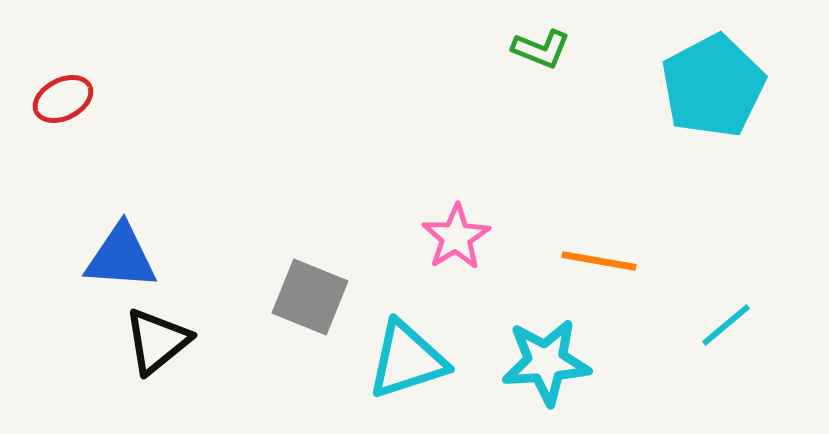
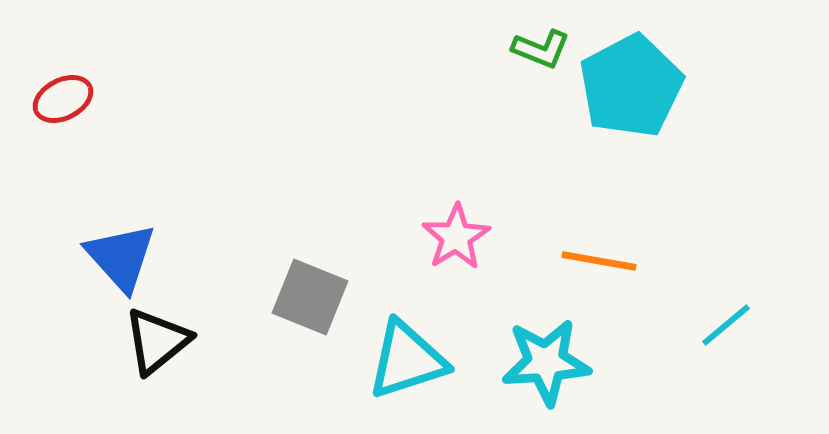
cyan pentagon: moved 82 px left
blue triangle: rotated 44 degrees clockwise
